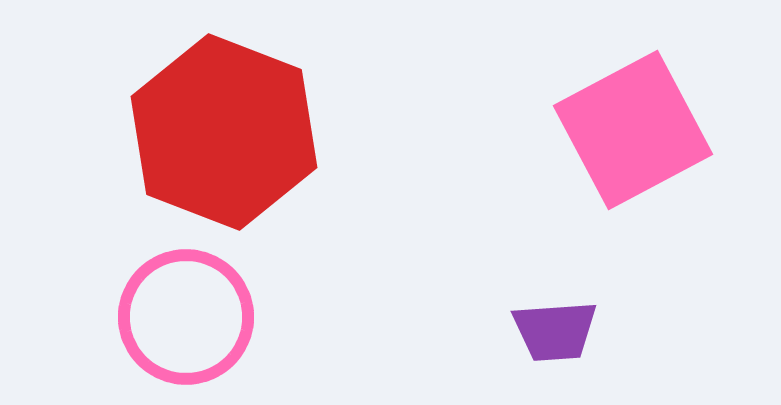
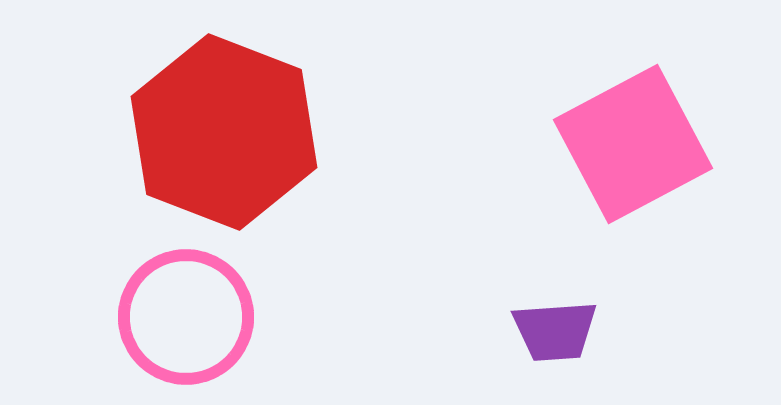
pink square: moved 14 px down
